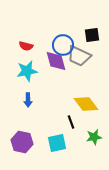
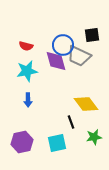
purple hexagon: rotated 25 degrees counterclockwise
